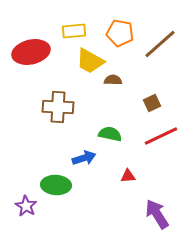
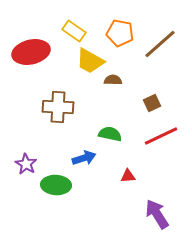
yellow rectangle: rotated 40 degrees clockwise
purple star: moved 42 px up
